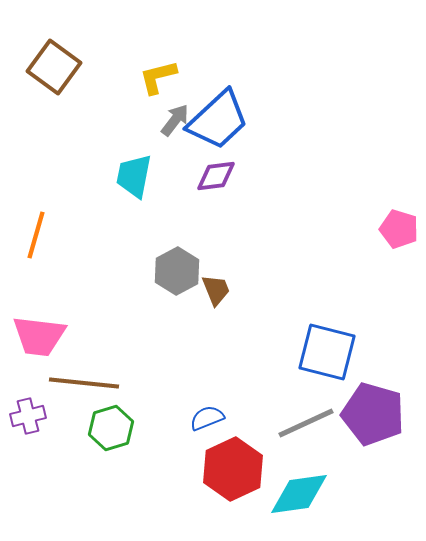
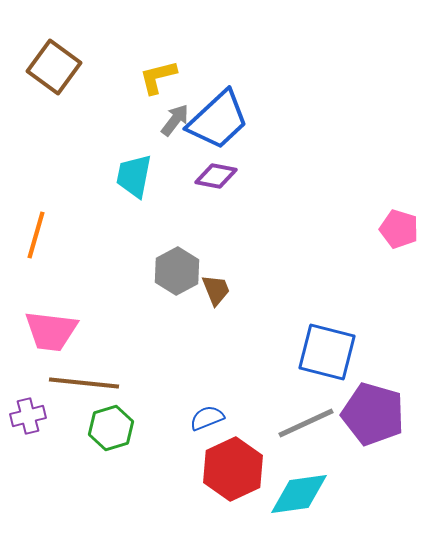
purple diamond: rotated 18 degrees clockwise
pink trapezoid: moved 12 px right, 5 px up
